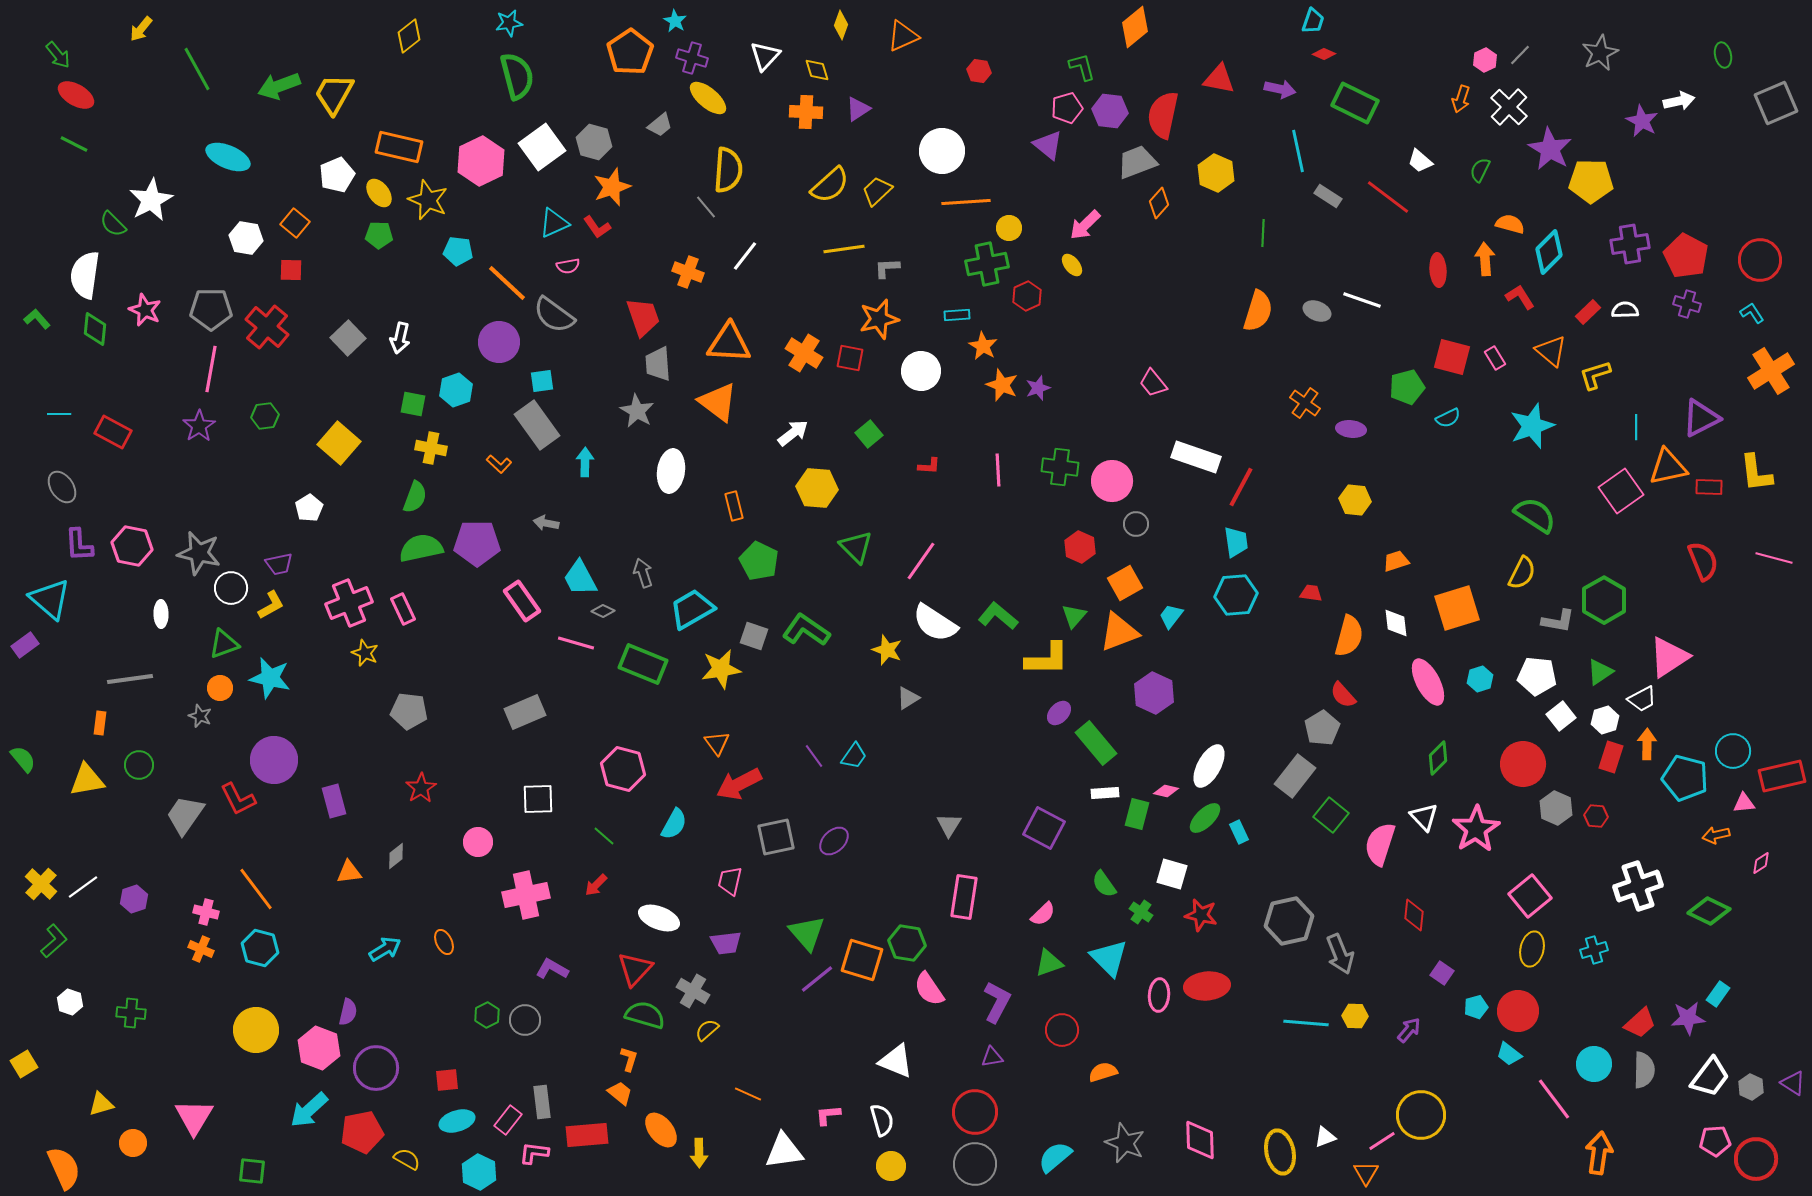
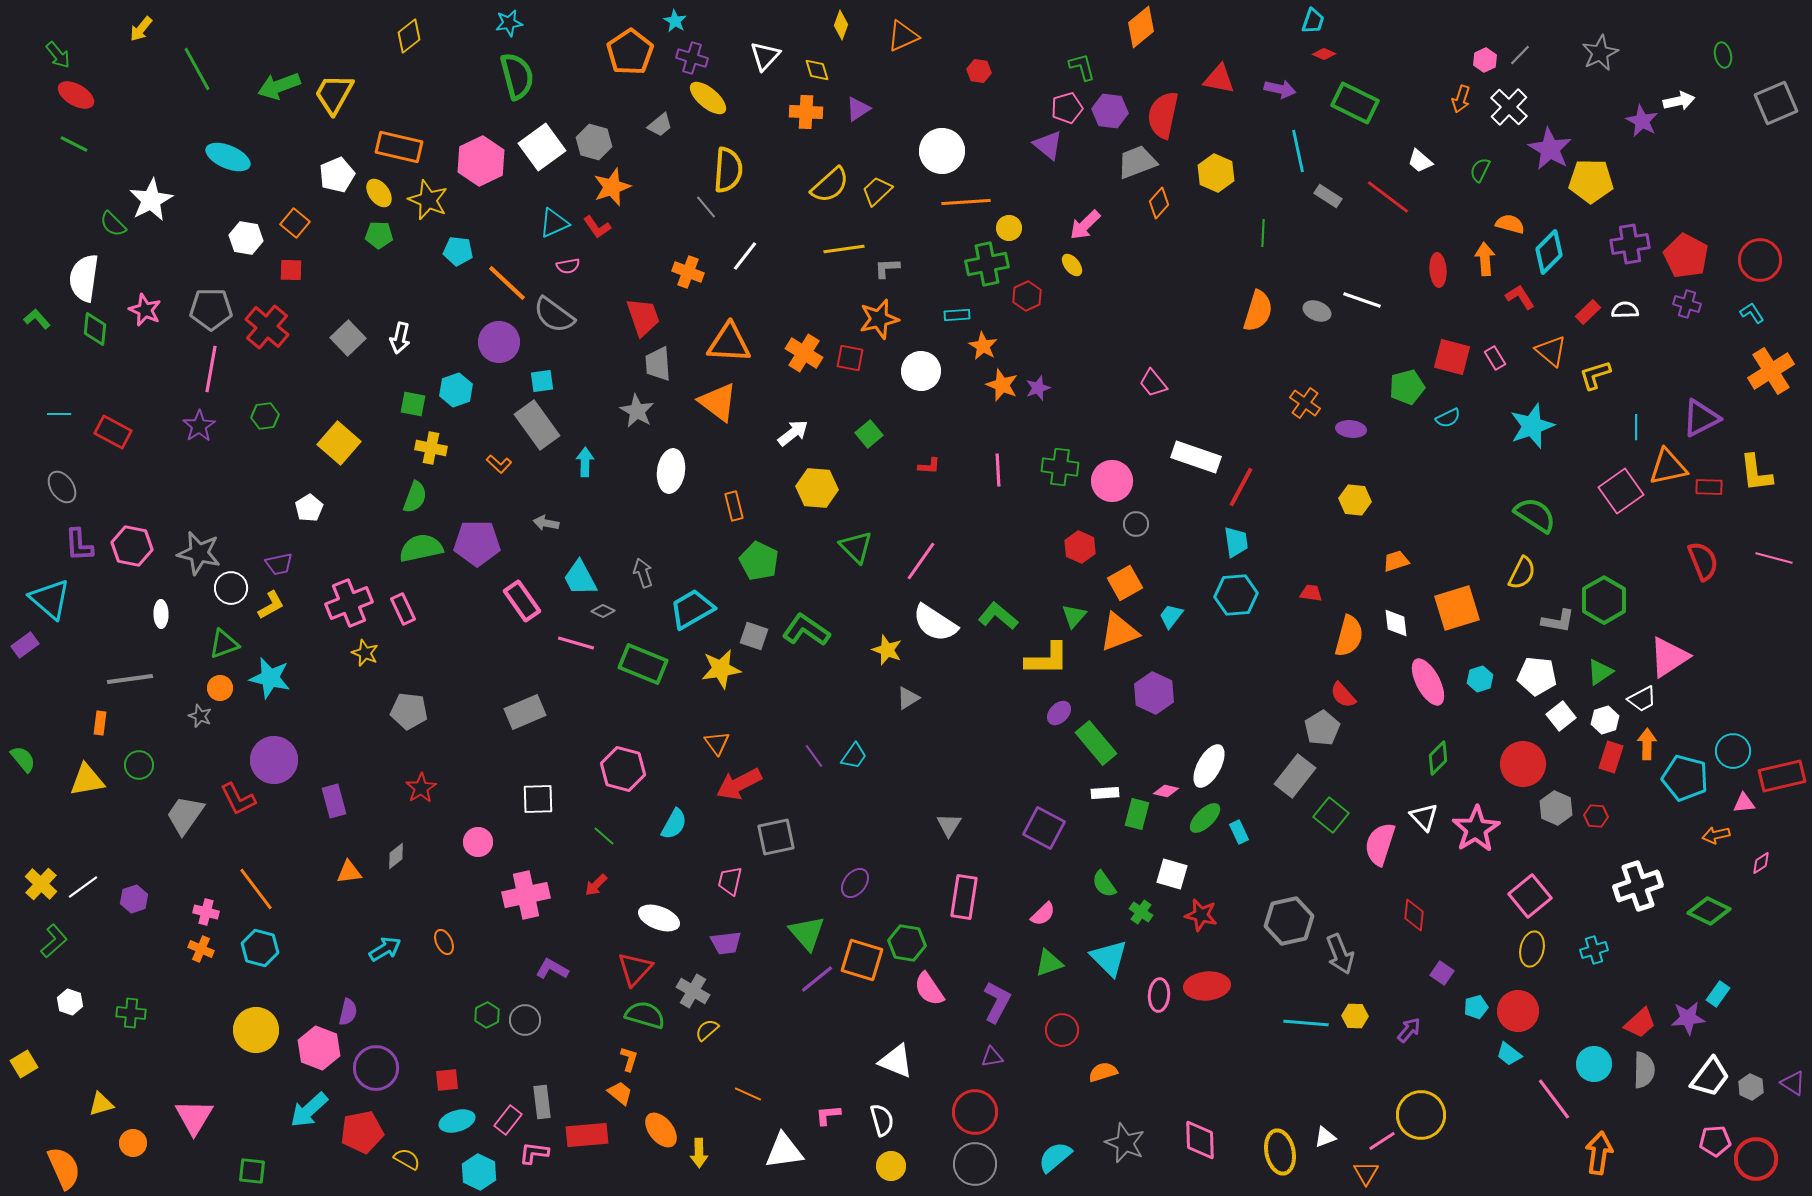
orange diamond at (1135, 27): moved 6 px right
white semicircle at (85, 275): moved 1 px left, 3 px down
purple ellipse at (834, 841): moved 21 px right, 42 px down; rotated 8 degrees counterclockwise
